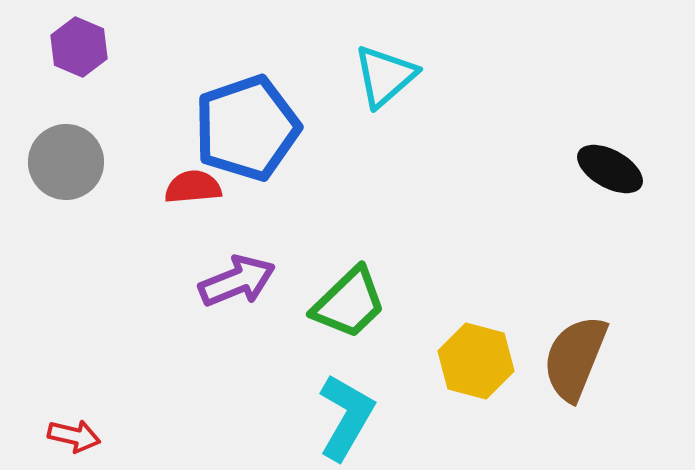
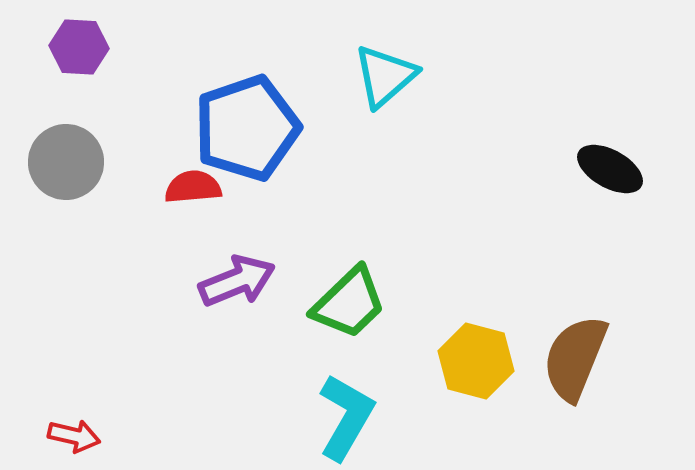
purple hexagon: rotated 20 degrees counterclockwise
